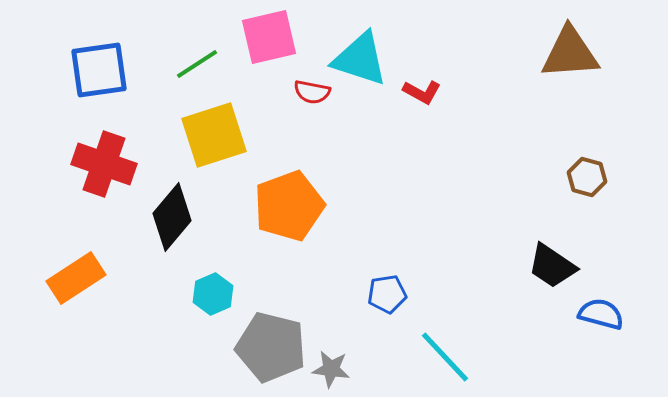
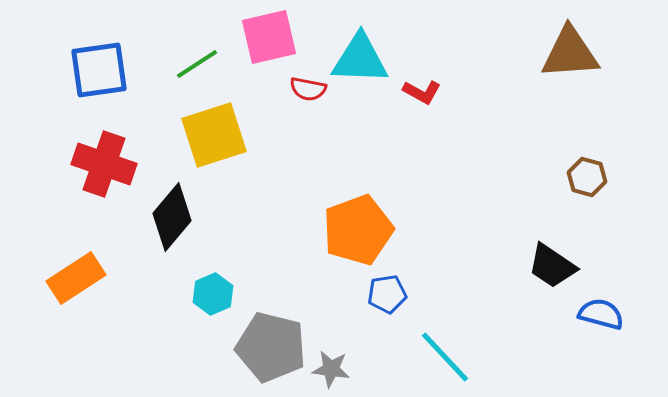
cyan triangle: rotated 16 degrees counterclockwise
red semicircle: moved 4 px left, 3 px up
orange pentagon: moved 69 px right, 24 px down
